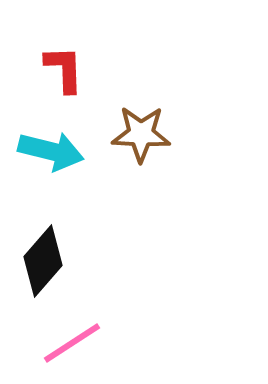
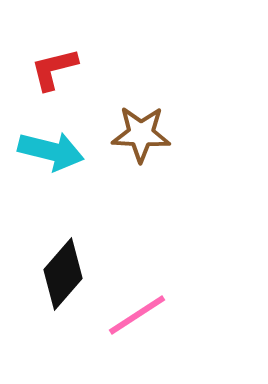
red L-shape: moved 10 px left; rotated 102 degrees counterclockwise
black diamond: moved 20 px right, 13 px down
pink line: moved 65 px right, 28 px up
